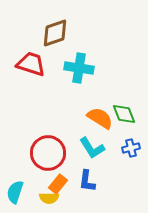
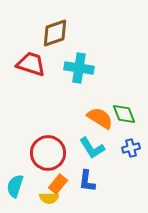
cyan semicircle: moved 6 px up
